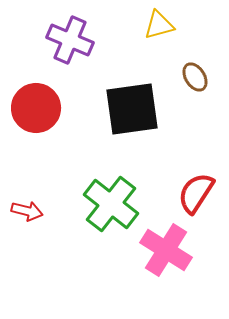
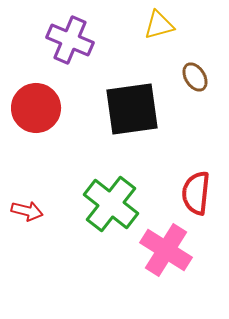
red semicircle: rotated 27 degrees counterclockwise
